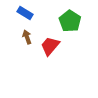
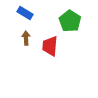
brown arrow: moved 1 px left, 1 px down; rotated 16 degrees clockwise
red trapezoid: rotated 35 degrees counterclockwise
